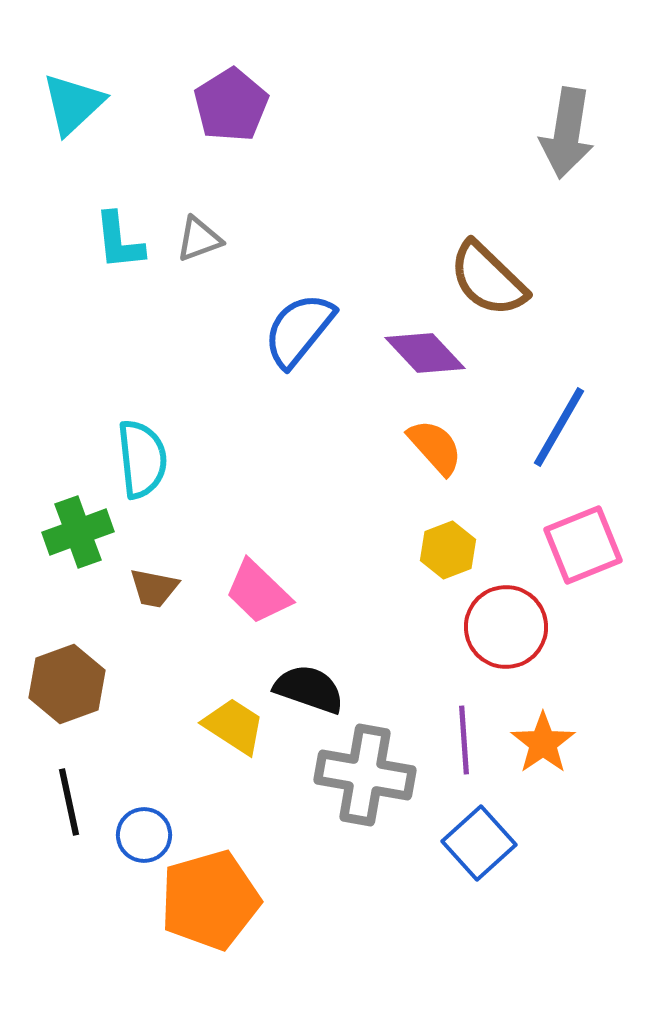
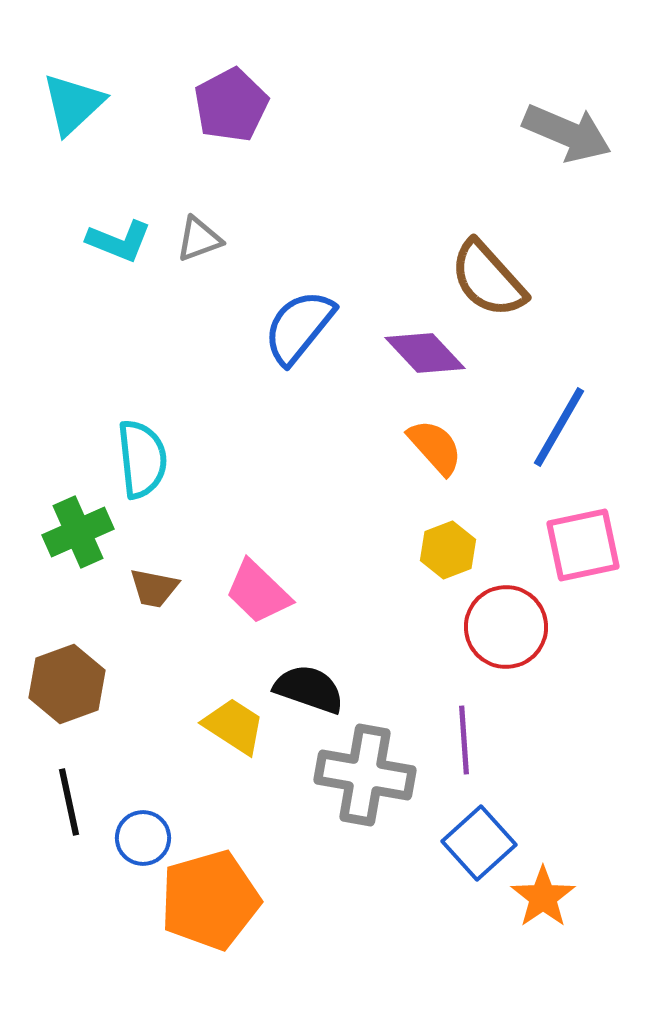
purple pentagon: rotated 4 degrees clockwise
gray arrow: rotated 76 degrees counterclockwise
cyan L-shape: rotated 62 degrees counterclockwise
brown semicircle: rotated 4 degrees clockwise
blue semicircle: moved 3 px up
green cross: rotated 4 degrees counterclockwise
pink square: rotated 10 degrees clockwise
orange star: moved 154 px down
blue circle: moved 1 px left, 3 px down
